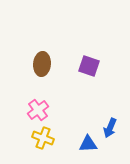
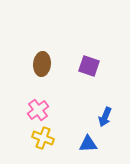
blue arrow: moved 5 px left, 11 px up
